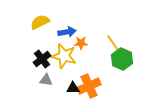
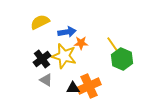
yellow line: moved 2 px down
gray triangle: rotated 24 degrees clockwise
